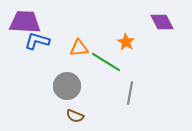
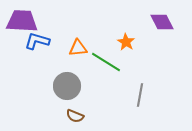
purple trapezoid: moved 3 px left, 1 px up
orange triangle: moved 1 px left
gray line: moved 10 px right, 2 px down
